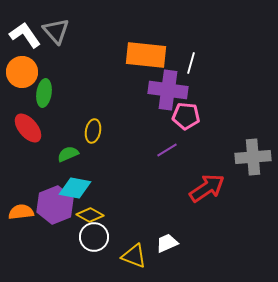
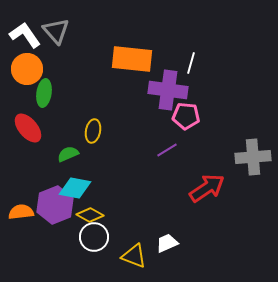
orange rectangle: moved 14 px left, 4 px down
orange circle: moved 5 px right, 3 px up
